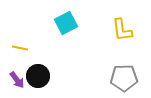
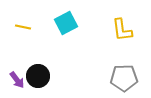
yellow line: moved 3 px right, 21 px up
